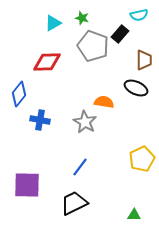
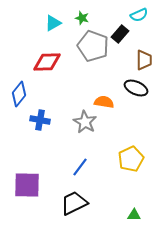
cyan semicircle: rotated 12 degrees counterclockwise
yellow pentagon: moved 11 px left
